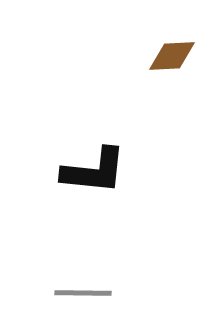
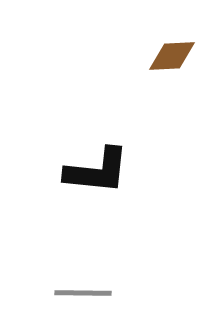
black L-shape: moved 3 px right
